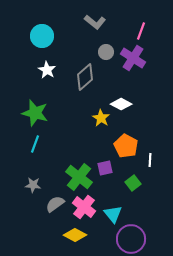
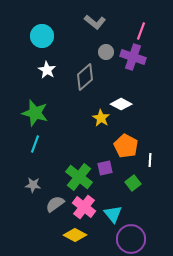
purple cross: moved 1 px up; rotated 15 degrees counterclockwise
